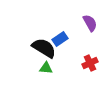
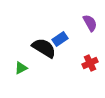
green triangle: moved 25 px left; rotated 32 degrees counterclockwise
